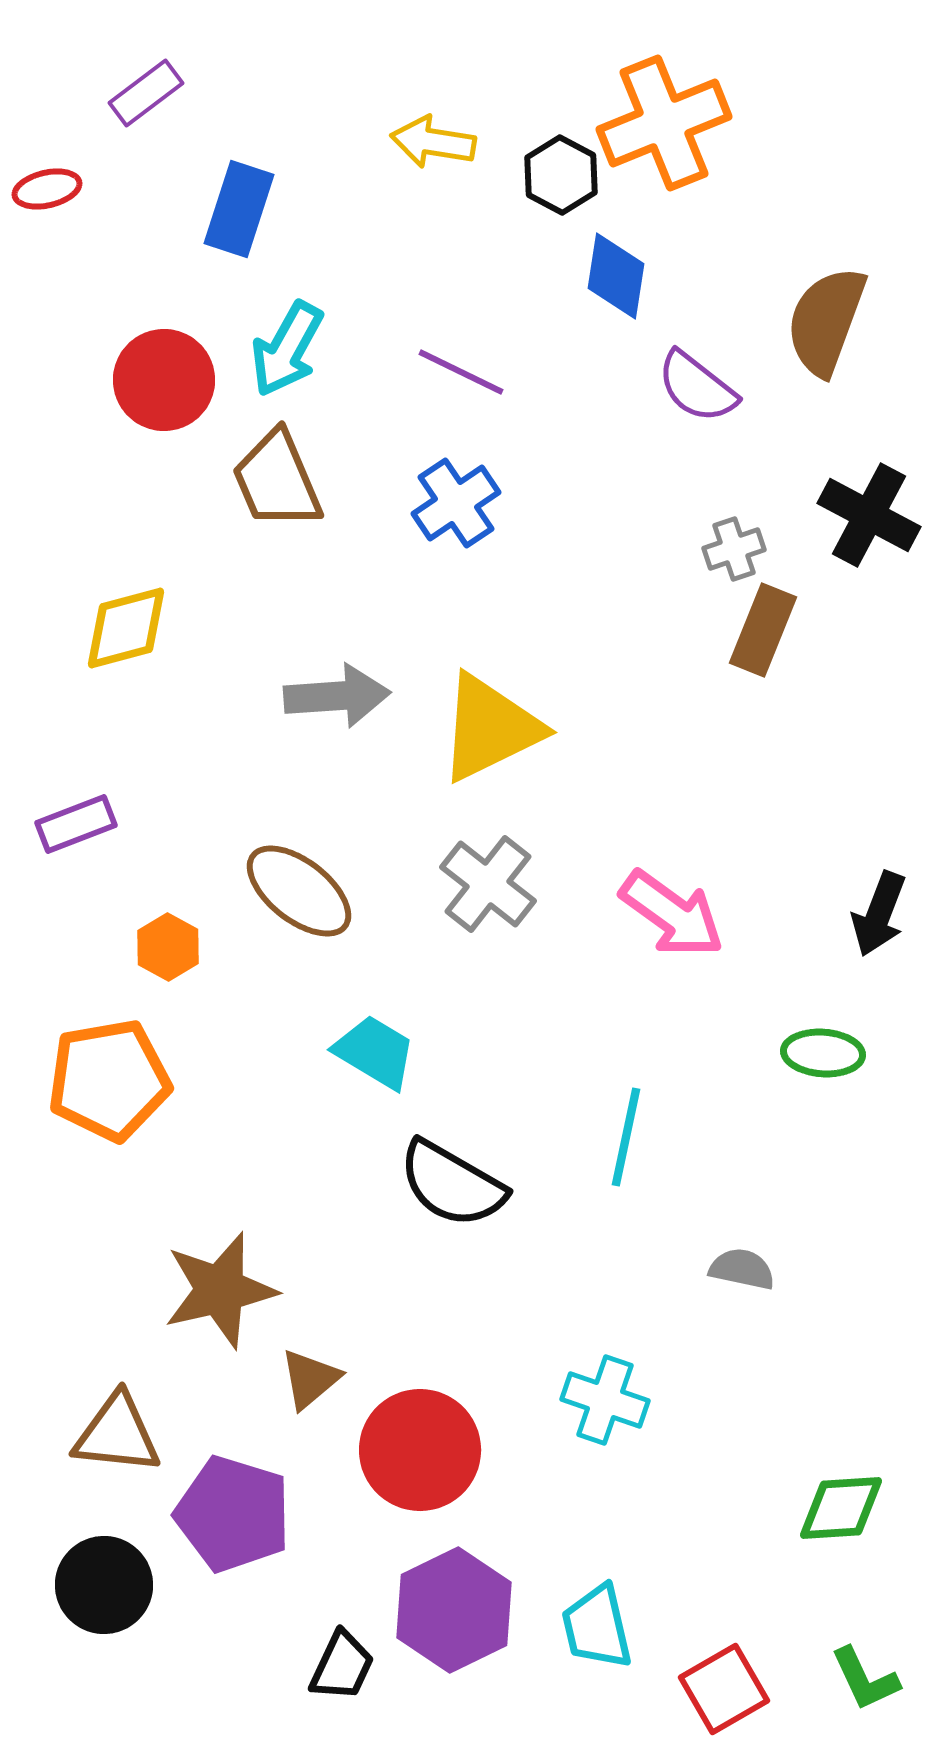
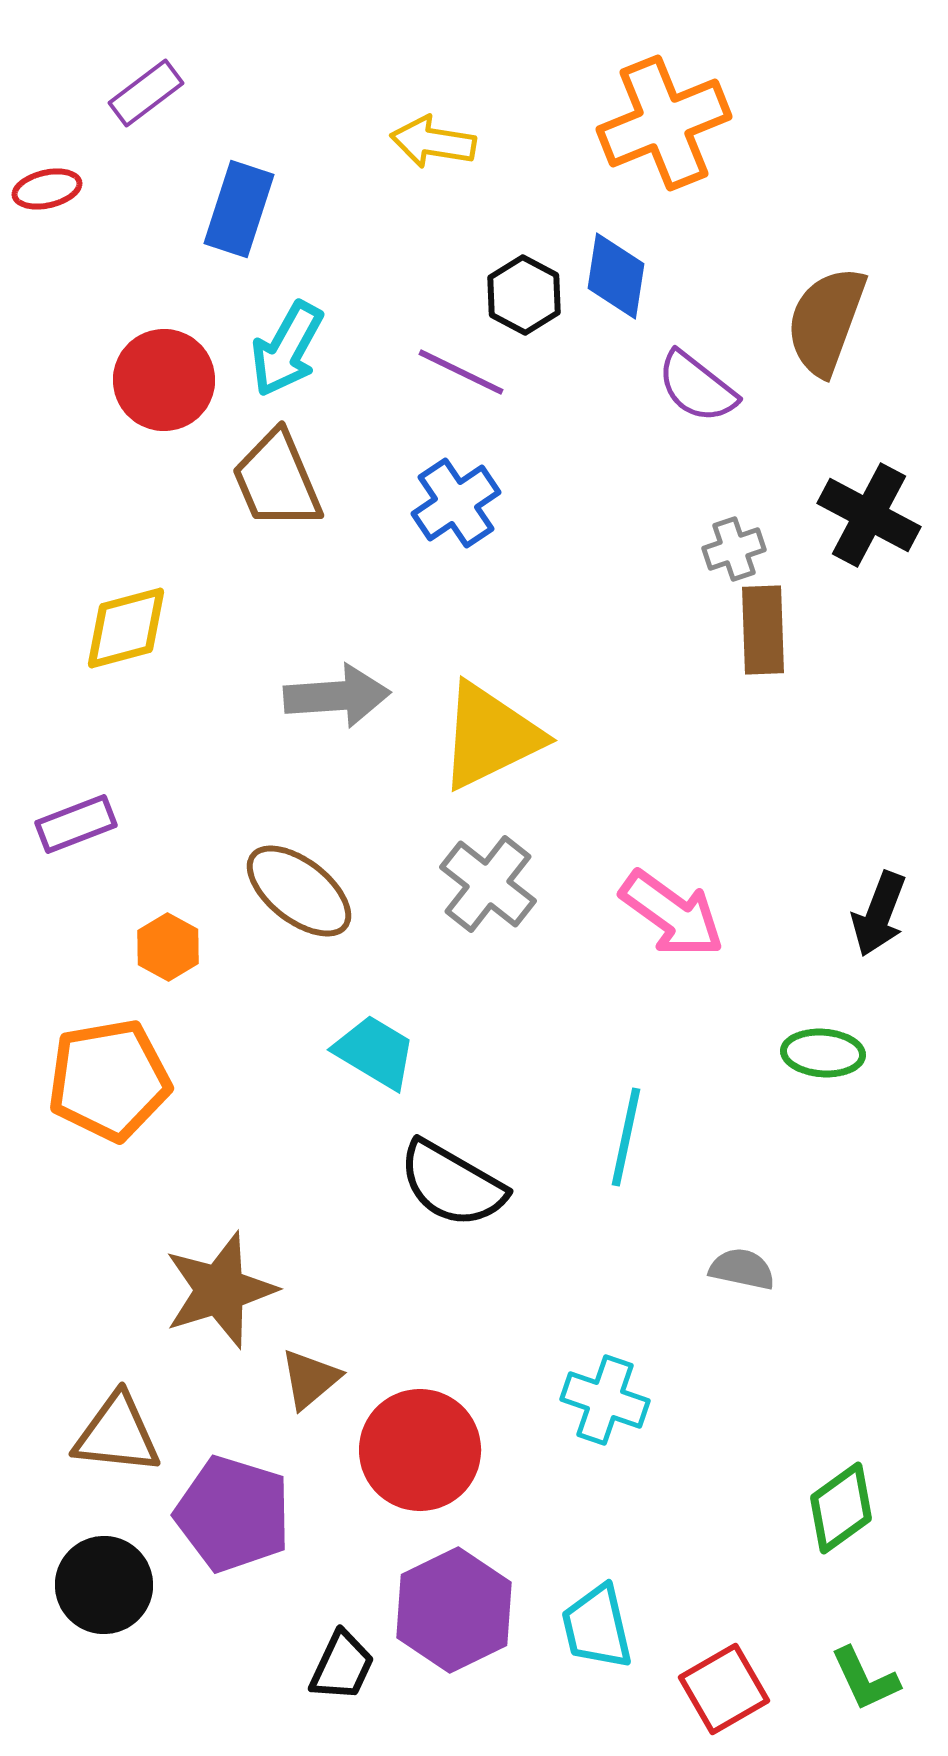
black hexagon at (561, 175): moved 37 px left, 120 px down
brown rectangle at (763, 630): rotated 24 degrees counterclockwise
yellow triangle at (490, 728): moved 8 px down
brown star at (220, 1290): rotated 4 degrees counterclockwise
green diamond at (841, 1508): rotated 32 degrees counterclockwise
